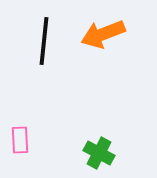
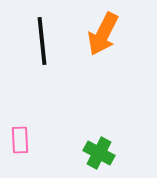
orange arrow: rotated 42 degrees counterclockwise
black line: moved 2 px left; rotated 12 degrees counterclockwise
